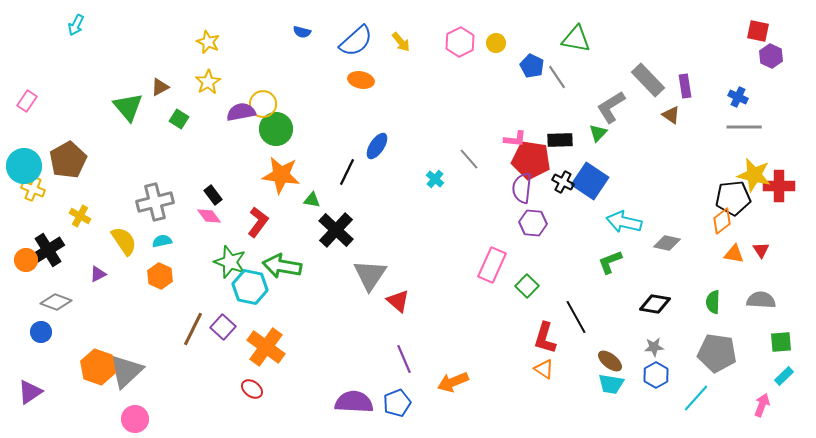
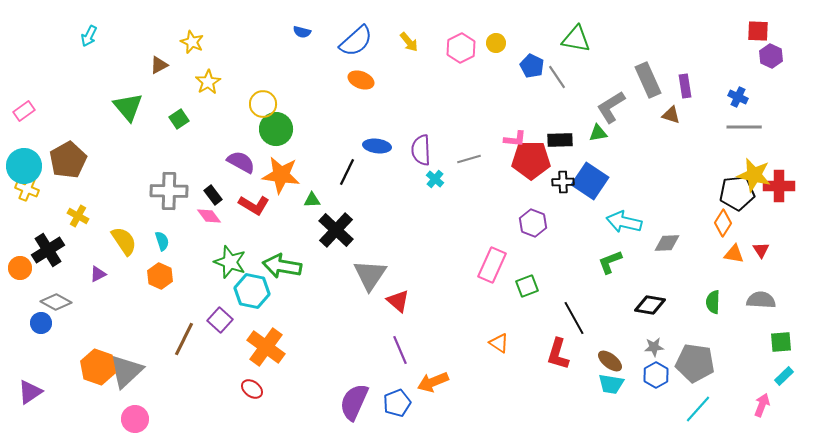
cyan arrow at (76, 25): moved 13 px right, 11 px down
red square at (758, 31): rotated 10 degrees counterclockwise
yellow star at (208, 42): moved 16 px left
yellow arrow at (401, 42): moved 8 px right
pink hexagon at (460, 42): moved 1 px right, 6 px down
orange ellipse at (361, 80): rotated 10 degrees clockwise
gray rectangle at (648, 80): rotated 20 degrees clockwise
brown triangle at (160, 87): moved 1 px left, 22 px up
pink rectangle at (27, 101): moved 3 px left, 10 px down; rotated 20 degrees clockwise
purple semicircle at (241, 112): moved 50 px down; rotated 40 degrees clockwise
brown triangle at (671, 115): rotated 18 degrees counterclockwise
green square at (179, 119): rotated 24 degrees clockwise
green triangle at (598, 133): rotated 36 degrees clockwise
blue ellipse at (377, 146): rotated 64 degrees clockwise
gray line at (469, 159): rotated 65 degrees counterclockwise
red pentagon at (531, 160): rotated 9 degrees counterclockwise
black cross at (563, 182): rotated 30 degrees counterclockwise
purple semicircle at (522, 188): moved 101 px left, 38 px up; rotated 8 degrees counterclockwise
yellow cross at (33, 189): moved 6 px left
black pentagon at (733, 198): moved 4 px right, 5 px up
green triangle at (312, 200): rotated 12 degrees counterclockwise
gray cross at (155, 202): moved 14 px right, 11 px up; rotated 15 degrees clockwise
yellow cross at (80, 216): moved 2 px left
orange diamond at (722, 221): moved 1 px right, 2 px down; rotated 20 degrees counterclockwise
red L-shape at (258, 222): moved 4 px left, 17 px up; rotated 84 degrees clockwise
purple hexagon at (533, 223): rotated 16 degrees clockwise
cyan semicircle at (162, 241): rotated 84 degrees clockwise
gray diamond at (667, 243): rotated 16 degrees counterclockwise
orange circle at (26, 260): moved 6 px left, 8 px down
green square at (527, 286): rotated 25 degrees clockwise
cyan hexagon at (250, 287): moved 2 px right, 4 px down
gray diamond at (56, 302): rotated 8 degrees clockwise
black diamond at (655, 304): moved 5 px left, 1 px down
black line at (576, 317): moved 2 px left, 1 px down
purple square at (223, 327): moved 3 px left, 7 px up
brown line at (193, 329): moved 9 px left, 10 px down
blue circle at (41, 332): moved 9 px up
red L-shape at (545, 338): moved 13 px right, 16 px down
gray pentagon at (717, 353): moved 22 px left, 10 px down
purple line at (404, 359): moved 4 px left, 9 px up
orange triangle at (544, 369): moved 45 px left, 26 px up
orange arrow at (453, 382): moved 20 px left
cyan line at (696, 398): moved 2 px right, 11 px down
purple semicircle at (354, 402): rotated 69 degrees counterclockwise
